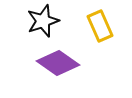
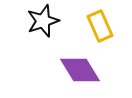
purple diamond: moved 22 px right, 7 px down; rotated 24 degrees clockwise
